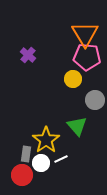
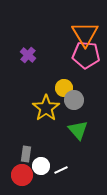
pink pentagon: moved 1 px left, 2 px up
yellow circle: moved 9 px left, 9 px down
gray circle: moved 21 px left
green triangle: moved 1 px right, 4 px down
yellow star: moved 32 px up
white line: moved 11 px down
white circle: moved 3 px down
